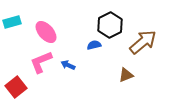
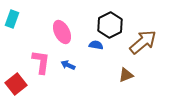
cyan rectangle: moved 3 px up; rotated 54 degrees counterclockwise
pink ellipse: moved 16 px right; rotated 15 degrees clockwise
blue semicircle: moved 2 px right; rotated 24 degrees clockwise
pink L-shape: rotated 120 degrees clockwise
red square: moved 3 px up
